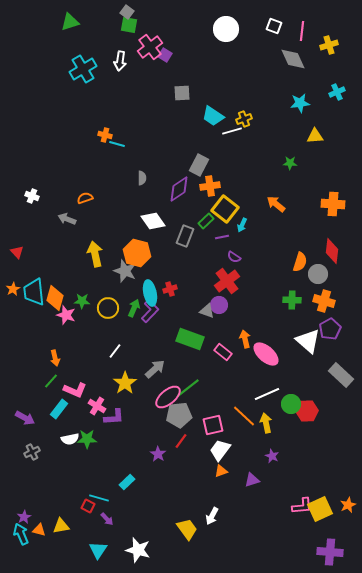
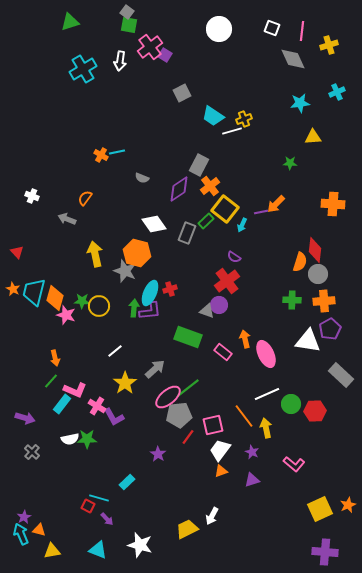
white square at (274, 26): moved 2 px left, 2 px down
white circle at (226, 29): moved 7 px left
gray square at (182, 93): rotated 24 degrees counterclockwise
orange cross at (105, 135): moved 4 px left, 20 px down; rotated 16 degrees clockwise
yellow triangle at (315, 136): moved 2 px left, 1 px down
cyan line at (117, 144): moved 8 px down; rotated 28 degrees counterclockwise
gray semicircle at (142, 178): rotated 112 degrees clockwise
orange cross at (210, 186): rotated 30 degrees counterclockwise
orange semicircle at (85, 198): rotated 35 degrees counterclockwise
orange arrow at (276, 204): rotated 84 degrees counterclockwise
white diamond at (153, 221): moved 1 px right, 3 px down
gray rectangle at (185, 236): moved 2 px right, 3 px up
purple line at (222, 237): moved 39 px right, 25 px up
red diamond at (332, 251): moved 17 px left, 1 px up
orange star at (13, 289): rotated 16 degrees counterclockwise
cyan trapezoid at (34, 292): rotated 20 degrees clockwise
cyan ellipse at (150, 293): rotated 35 degrees clockwise
orange cross at (324, 301): rotated 20 degrees counterclockwise
yellow circle at (108, 308): moved 9 px left, 2 px up
green arrow at (134, 308): rotated 18 degrees counterclockwise
purple L-shape at (150, 311): rotated 40 degrees clockwise
green rectangle at (190, 339): moved 2 px left, 2 px up
white triangle at (308, 341): rotated 32 degrees counterclockwise
white line at (115, 351): rotated 14 degrees clockwise
pink ellipse at (266, 354): rotated 24 degrees clockwise
cyan rectangle at (59, 409): moved 3 px right, 5 px up
red hexagon at (307, 411): moved 8 px right
orange line at (244, 416): rotated 10 degrees clockwise
purple L-shape at (114, 417): rotated 65 degrees clockwise
purple arrow at (25, 418): rotated 12 degrees counterclockwise
yellow arrow at (266, 423): moved 5 px down
red line at (181, 441): moved 7 px right, 4 px up
gray cross at (32, 452): rotated 21 degrees counterclockwise
purple star at (272, 456): moved 20 px left, 4 px up
pink L-shape at (302, 506): moved 8 px left, 42 px up; rotated 45 degrees clockwise
yellow triangle at (61, 526): moved 9 px left, 25 px down
yellow trapezoid at (187, 529): rotated 80 degrees counterclockwise
cyan triangle at (98, 550): rotated 42 degrees counterclockwise
white star at (138, 550): moved 2 px right, 5 px up
purple cross at (330, 552): moved 5 px left
